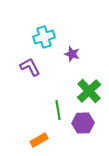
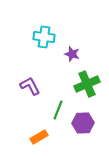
cyan cross: rotated 25 degrees clockwise
purple L-shape: moved 19 px down
green cross: moved 2 px left, 7 px up; rotated 20 degrees clockwise
green line: rotated 30 degrees clockwise
orange rectangle: moved 3 px up
